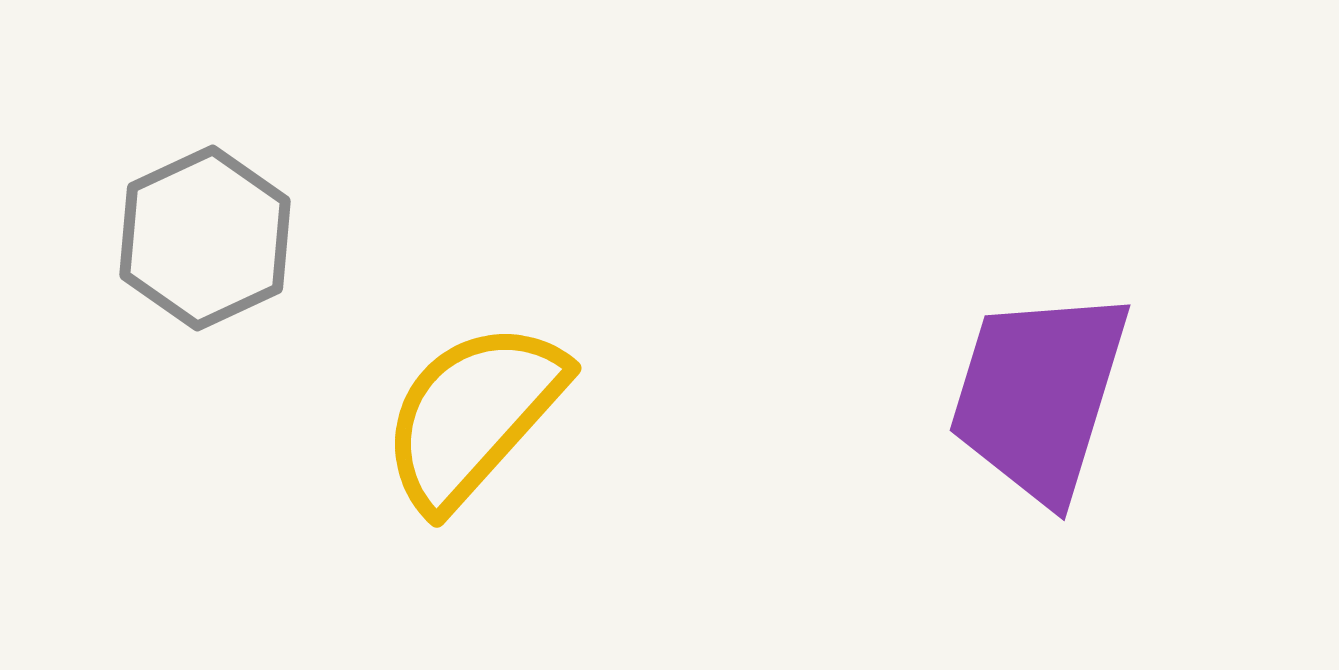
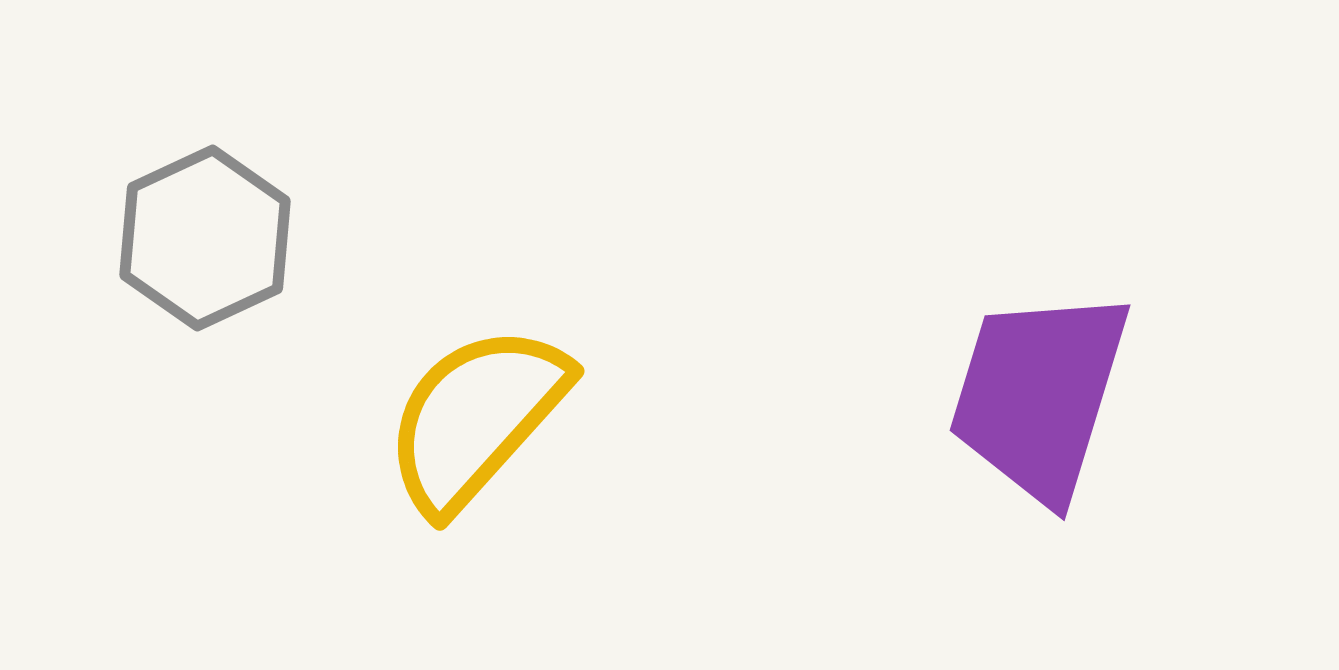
yellow semicircle: moved 3 px right, 3 px down
